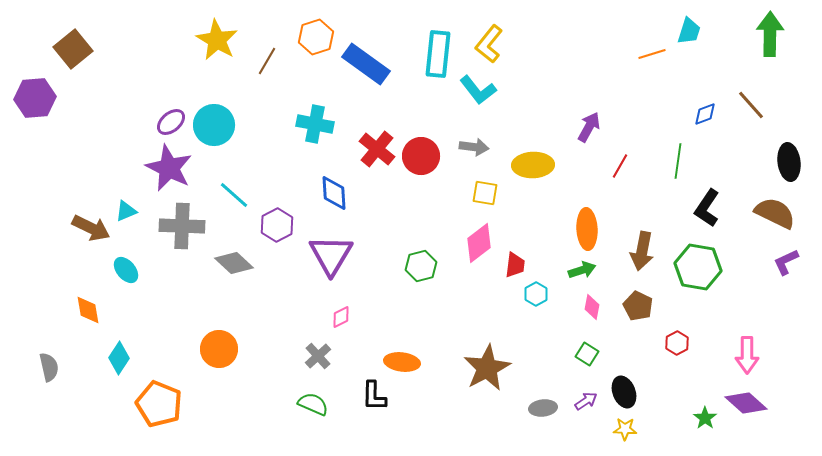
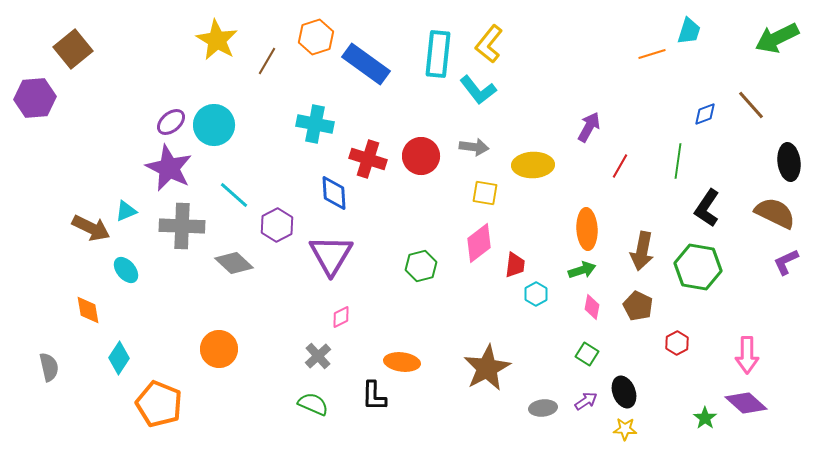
green arrow at (770, 34): moved 7 px right, 4 px down; rotated 117 degrees counterclockwise
red cross at (377, 149): moved 9 px left, 10 px down; rotated 21 degrees counterclockwise
